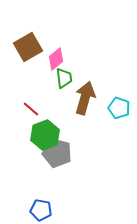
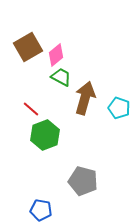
pink diamond: moved 4 px up
green trapezoid: moved 3 px left, 1 px up; rotated 55 degrees counterclockwise
gray pentagon: moved 26 px right, 28 px down
